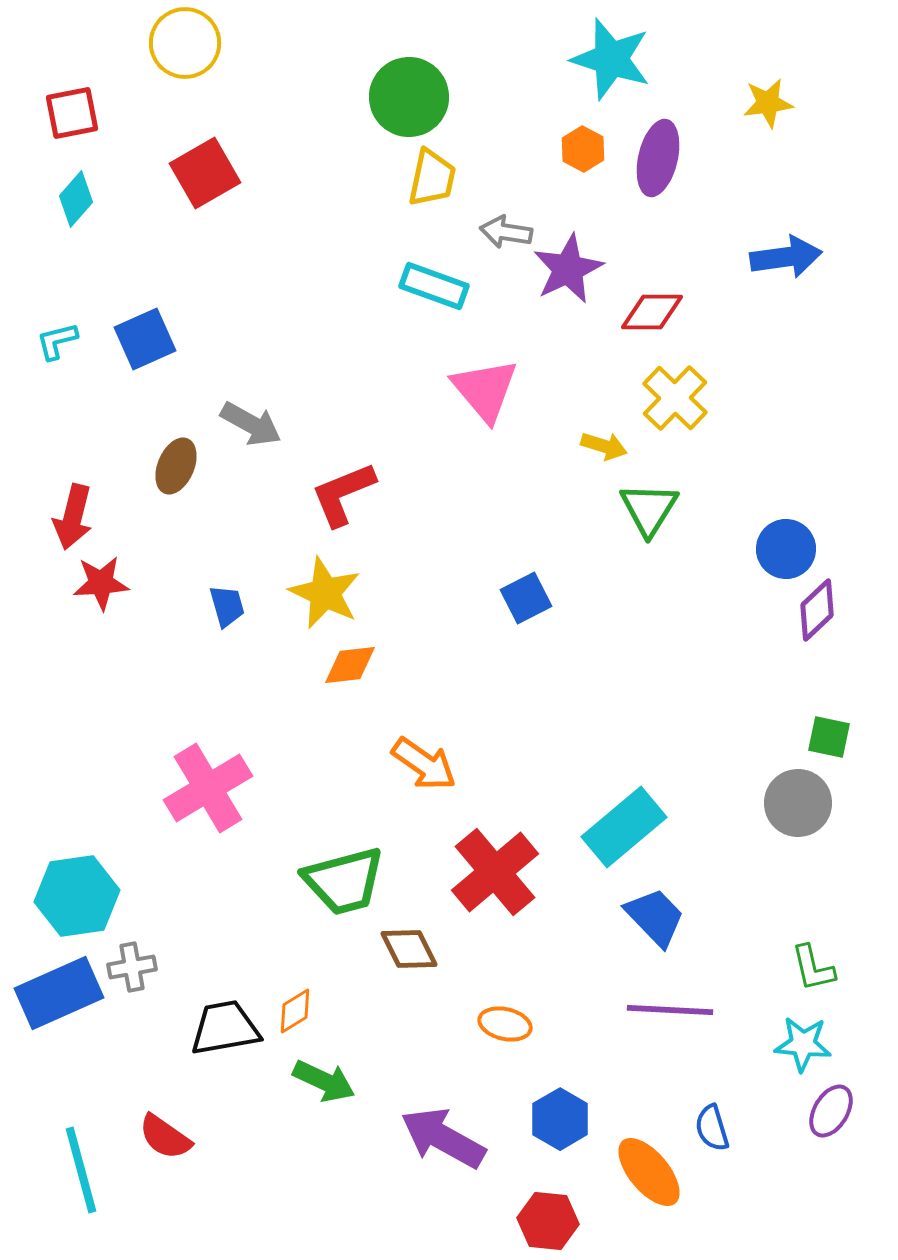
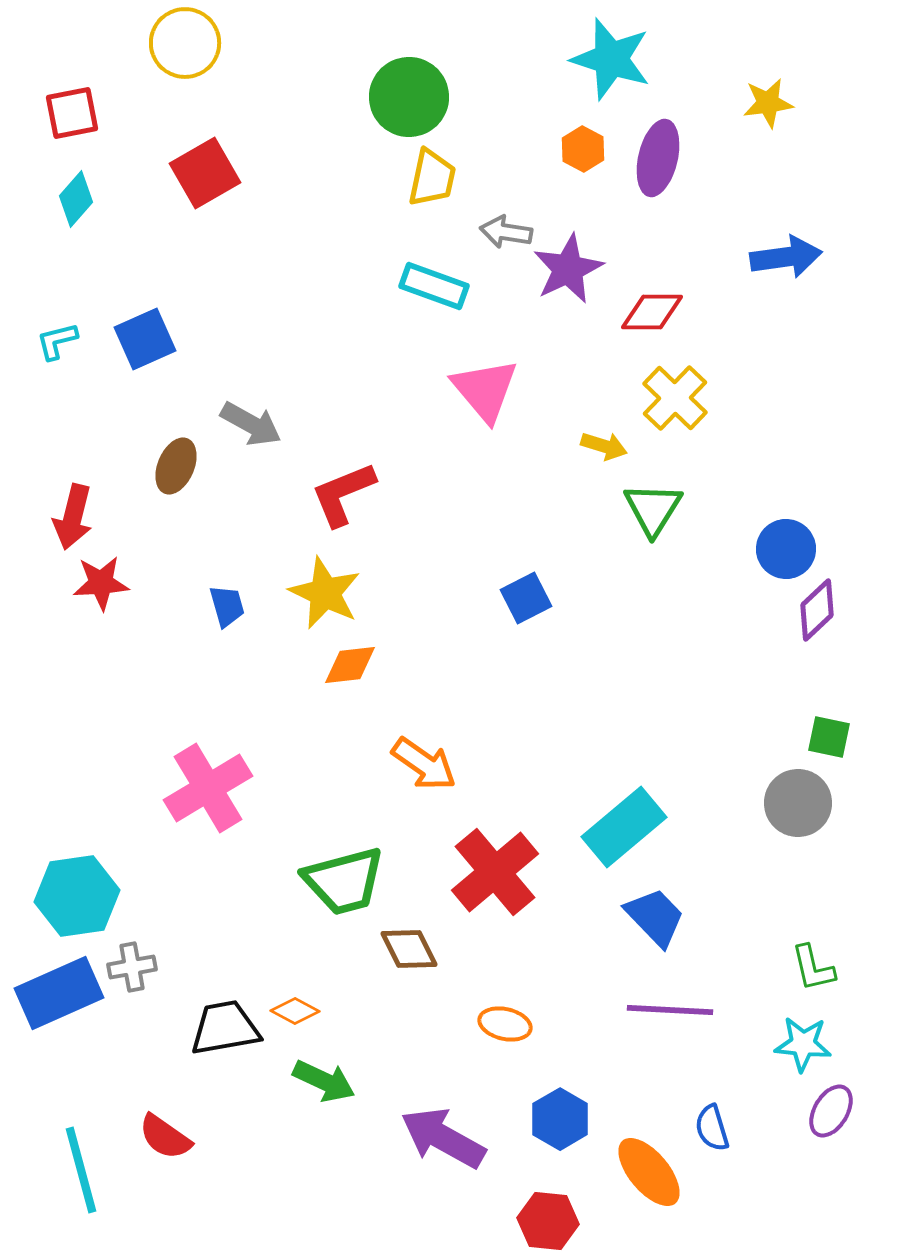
green triangle at (649, 509): moved 4 px right
orange diamond at (295, 1011): rotated 60 degrees clockwise
